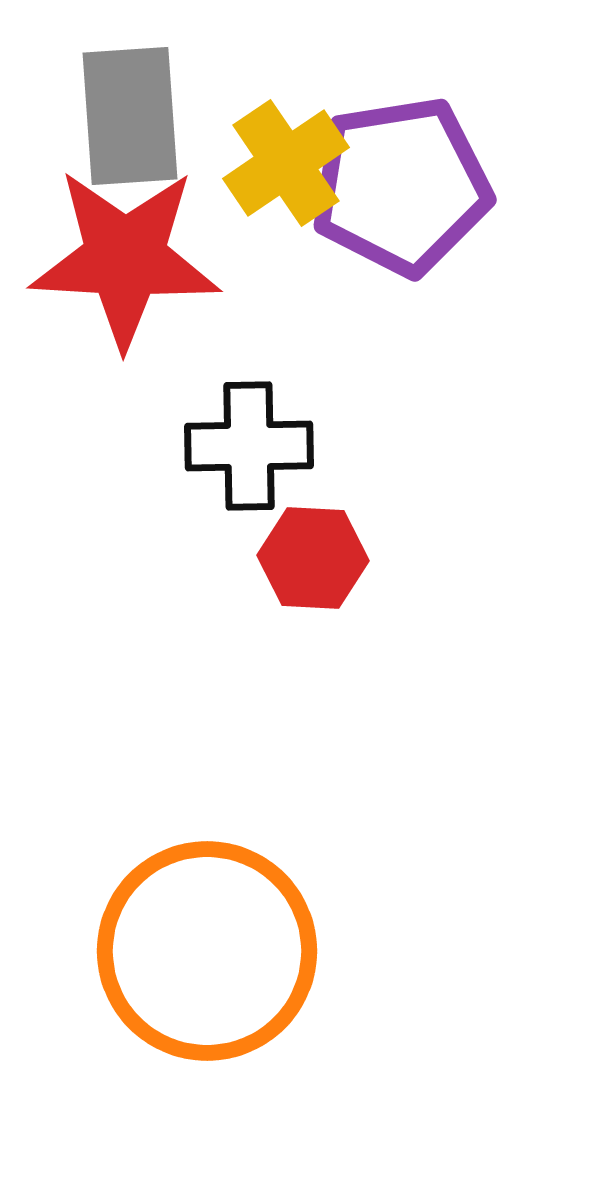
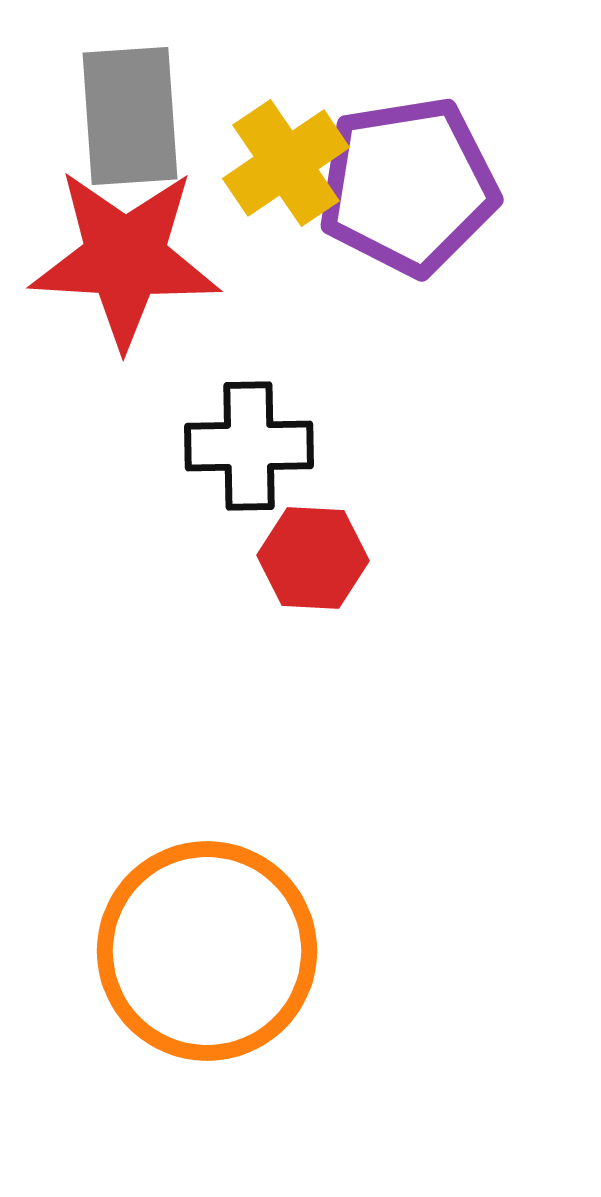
purple pentagon: moved 7 px right
